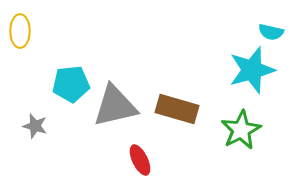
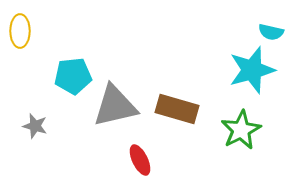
cyan pentagon: moved 2 px right, 8 px up
